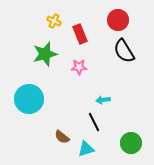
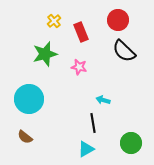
yellow cross: rotated 24 degrees clockwise
red rectangle: moved 1 px right, 2 px up
black semicircle: rotated 15 degrees counterclockwise
pink star: rotated 14 degrees clockwise
cyan arrow: rotated 24 degrees clockwise
black line: moved 1 px left, 1 px down; rotated 18 degrees clockwise
brown semicircle: moved 37 px left
cyan triangle: rotated 12 degrees counterclockwise
